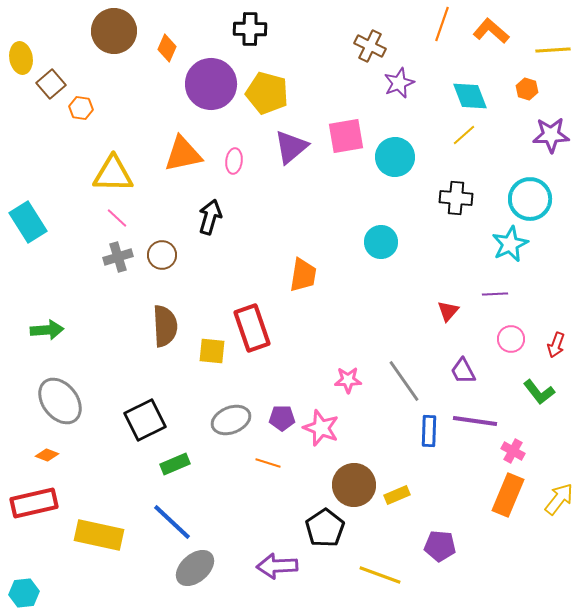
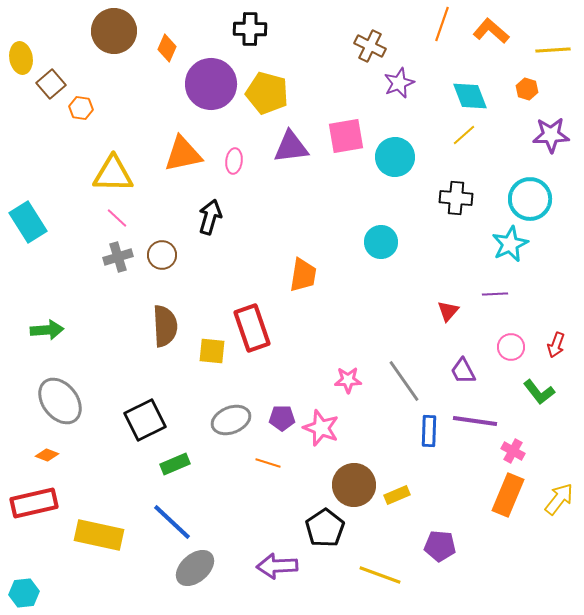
purple triangle at (291, 147): rotated 33 degrees clockwise
pink circle at (511, 339): moved 8 px down
